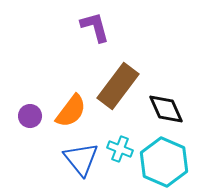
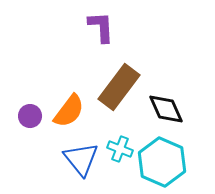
purple L-shape: moved 6 px right; rotated 12 degrees clockwise
brown rectangle: moved 1 px right, 1 px down
orange semicircle: moved 2 px left
cyan hexagon: moved 2 px left
